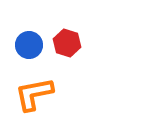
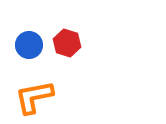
orange L-shape: moved 3 px down
